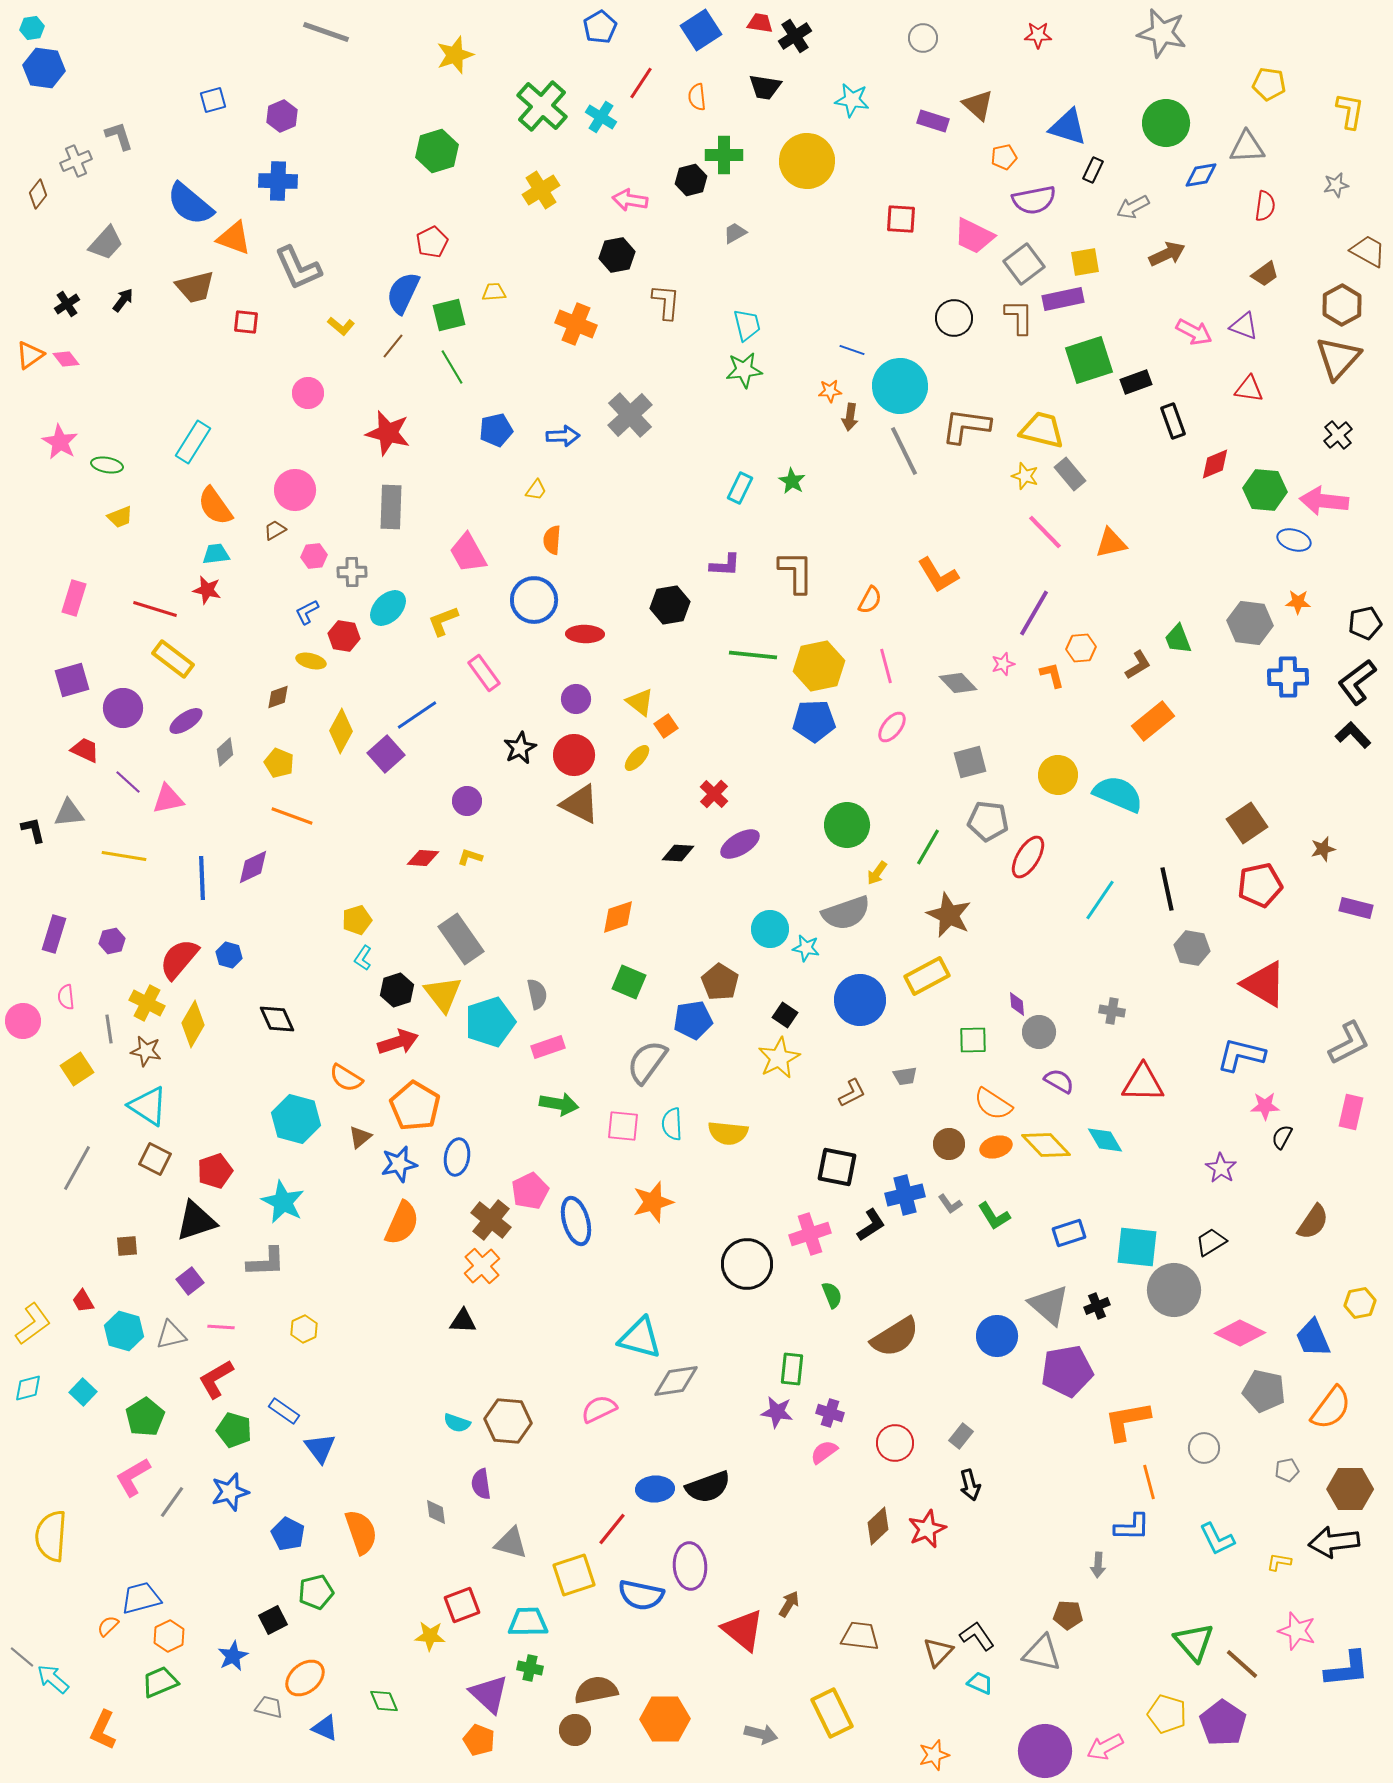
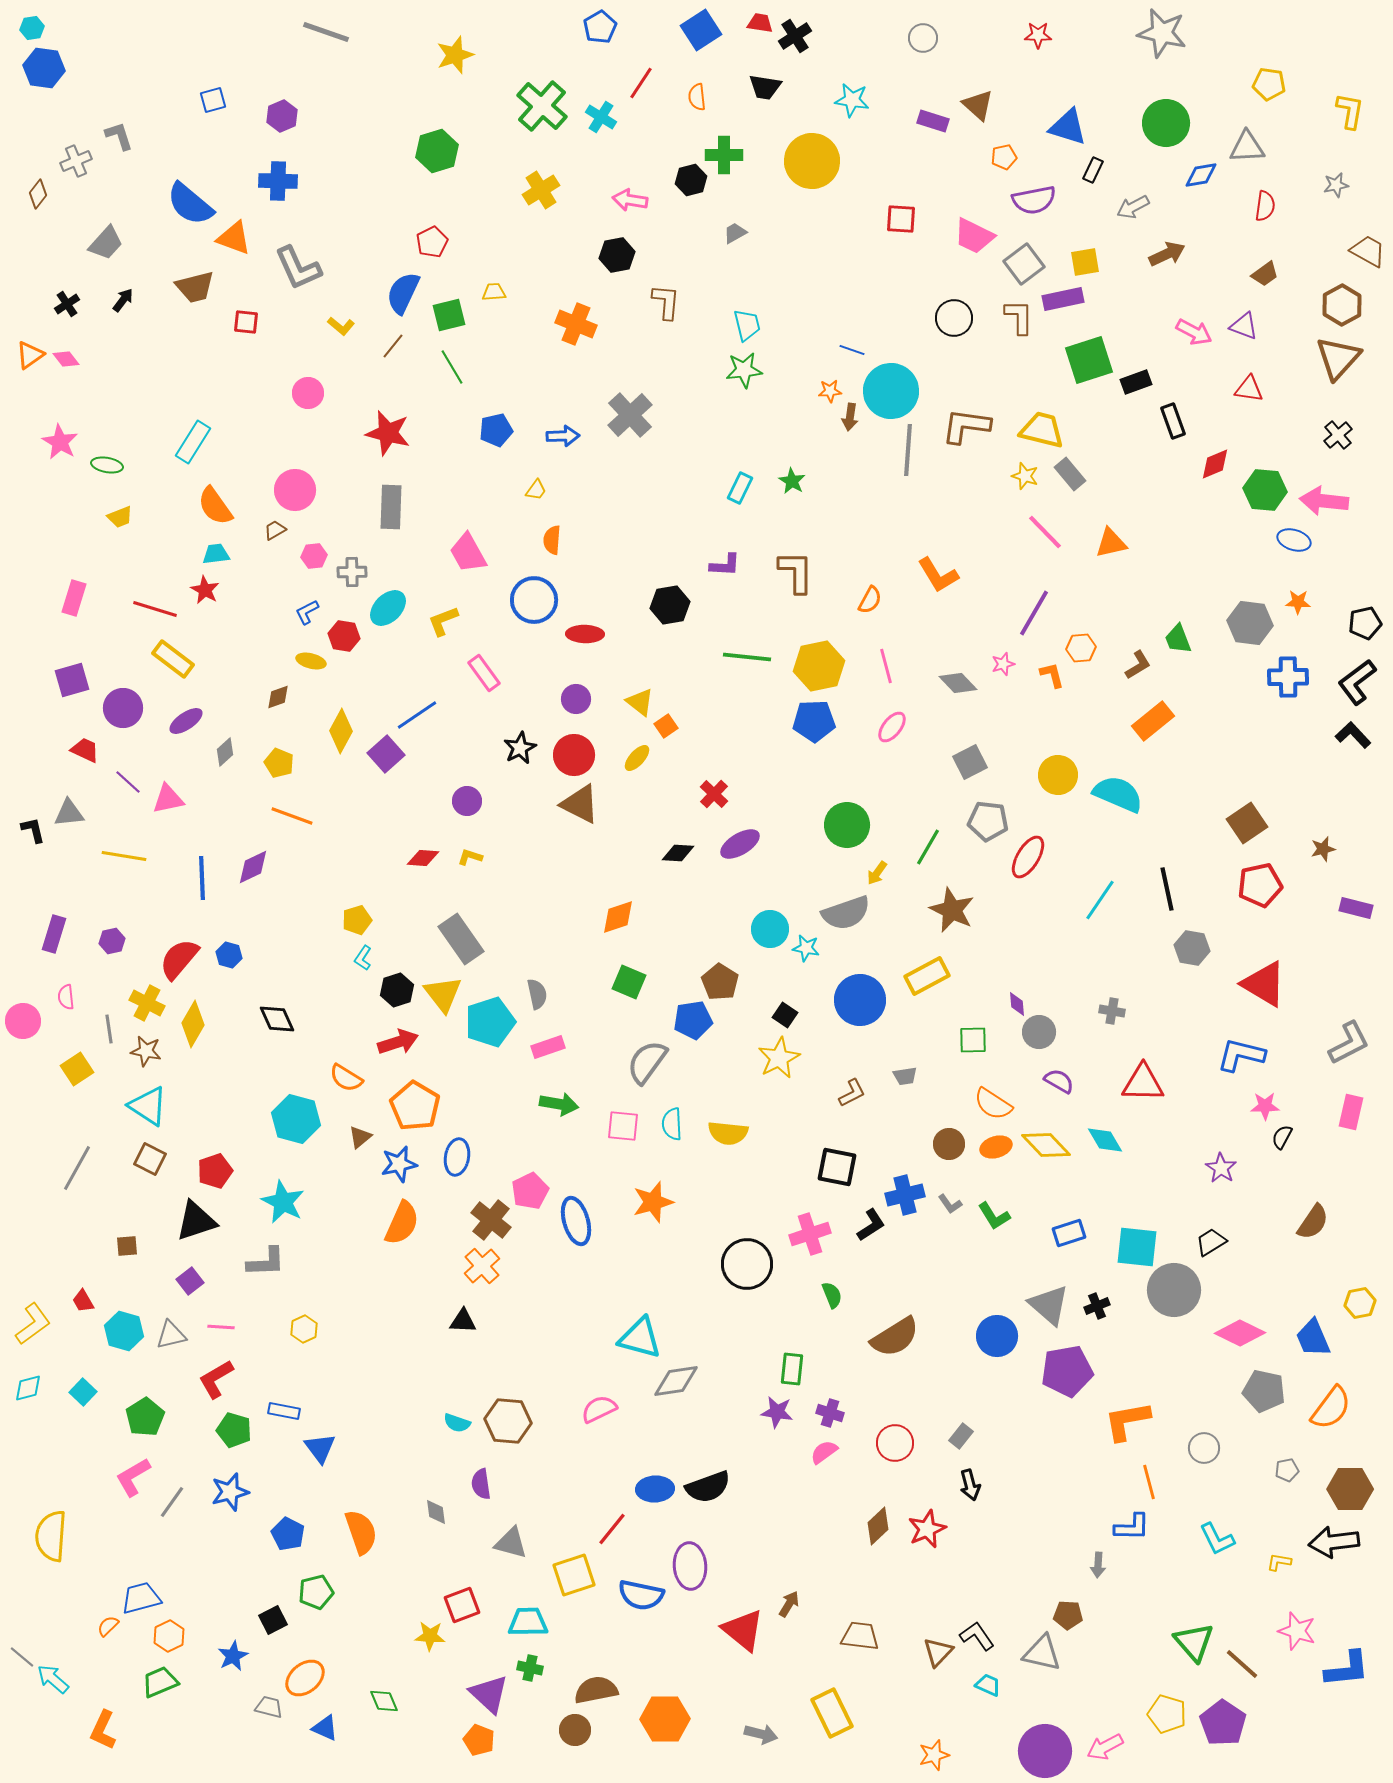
yellow circle at (807, 161): moved 5 px right
cyan circle at (900, 386): moved 9 px left, 5 px down
gray line at (904, 451): moved 4 px right, 1 px up; rotated 30 degrees clockwise
red star at (207, 590): moved 2 px left; rotated 16 degrees clockwise
green line at (753, 655): moved 6 px left, 2 px down
gray square at (970, 762): rotated 12 degrees counterclockwise
brown star at (949, 915): moved 3 px right, 5 px up
brown square at (155, 1159): moved 5 px left
blue rectangle at (284, 1411): rotated 24 degrees counterclockwise
cyan trapezoid at (980, 1683): moved 8 px right, 2 px down
